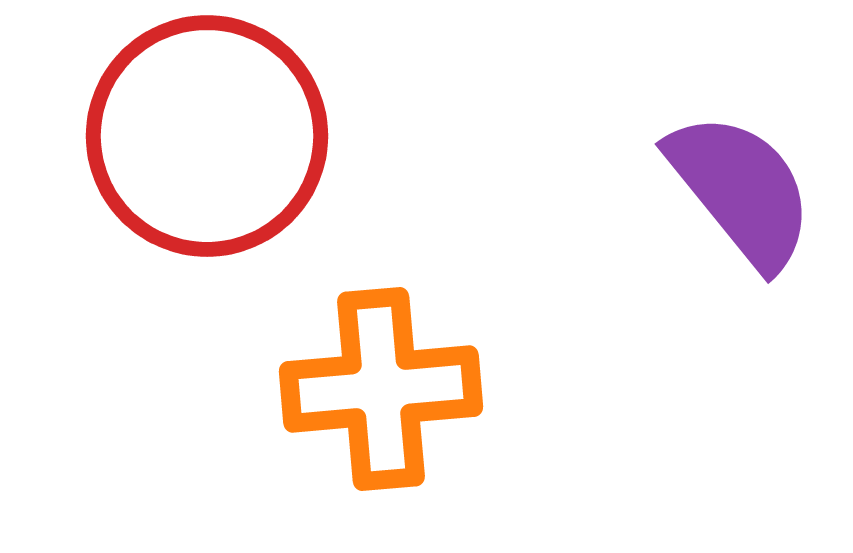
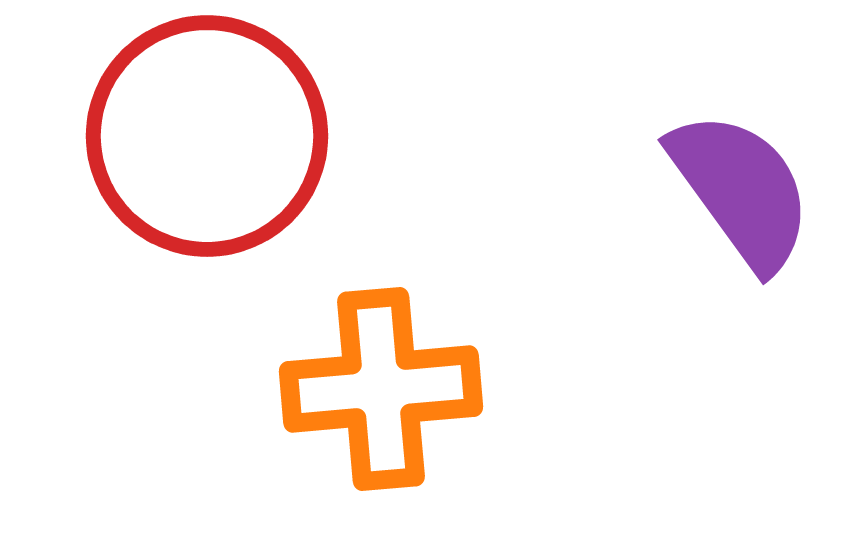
purple semicircle: rotated 3 degrees clockwise
